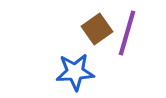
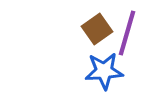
blue star: moved 29 px right, 1 px up
